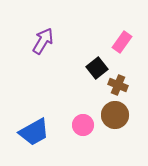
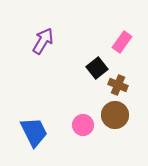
blue trapezoid: rotated 88 degrees counterclockwise
